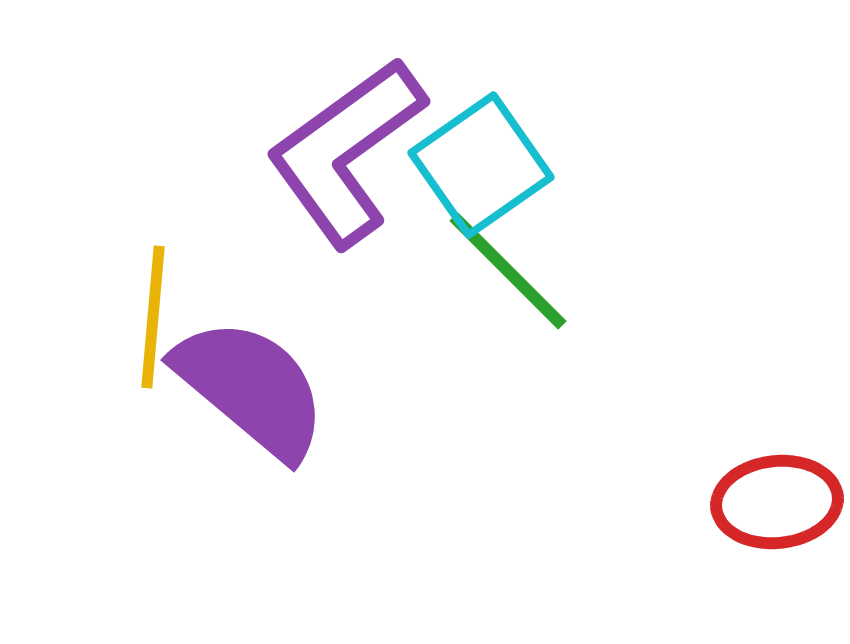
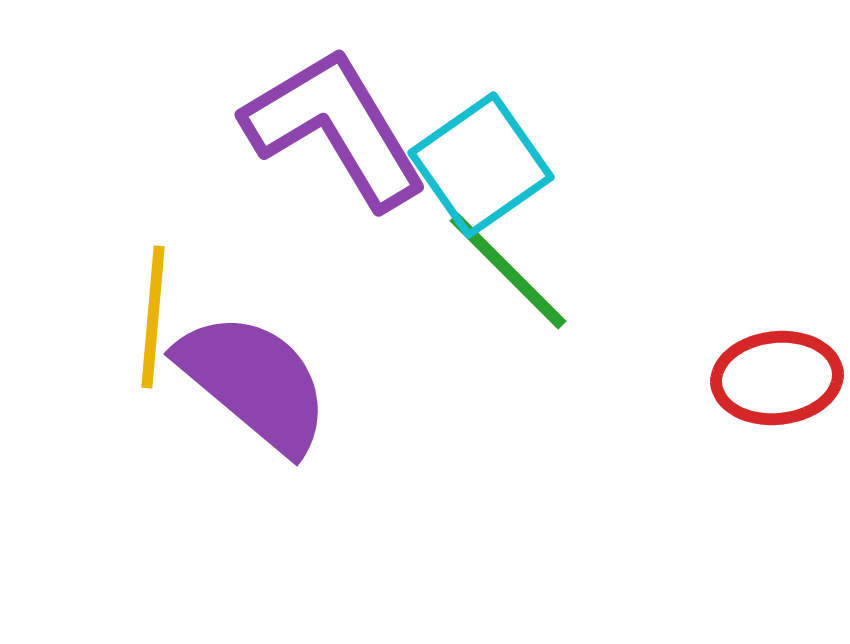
purple L-shape: moved 11 px left, 24 px up; rotated 95 degrees clockwise
purple semicircle: moved 3 px right, 6 px up
red ellipse: moved 124 px up
